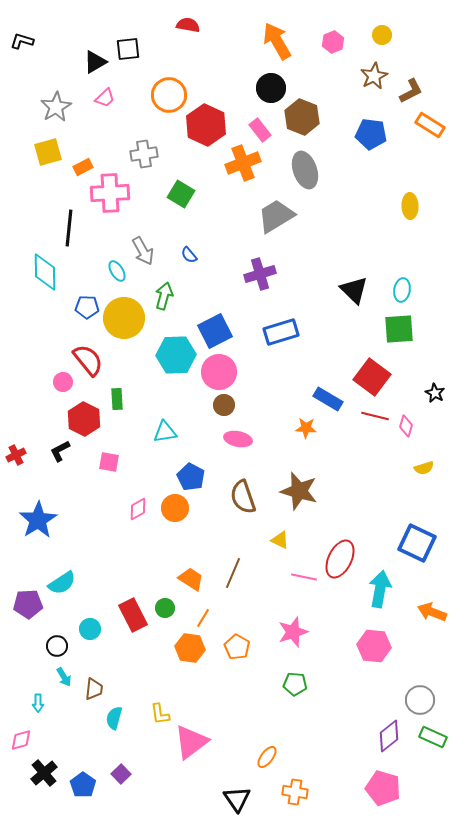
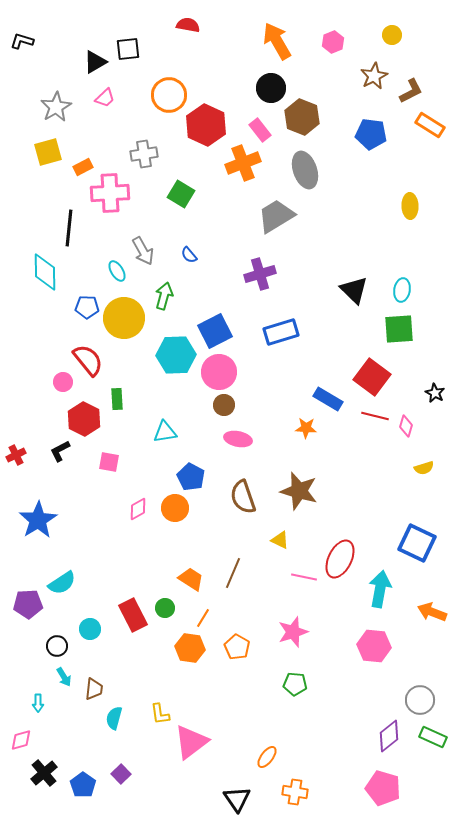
yellow circle at (382, 35): moved 10 px right
